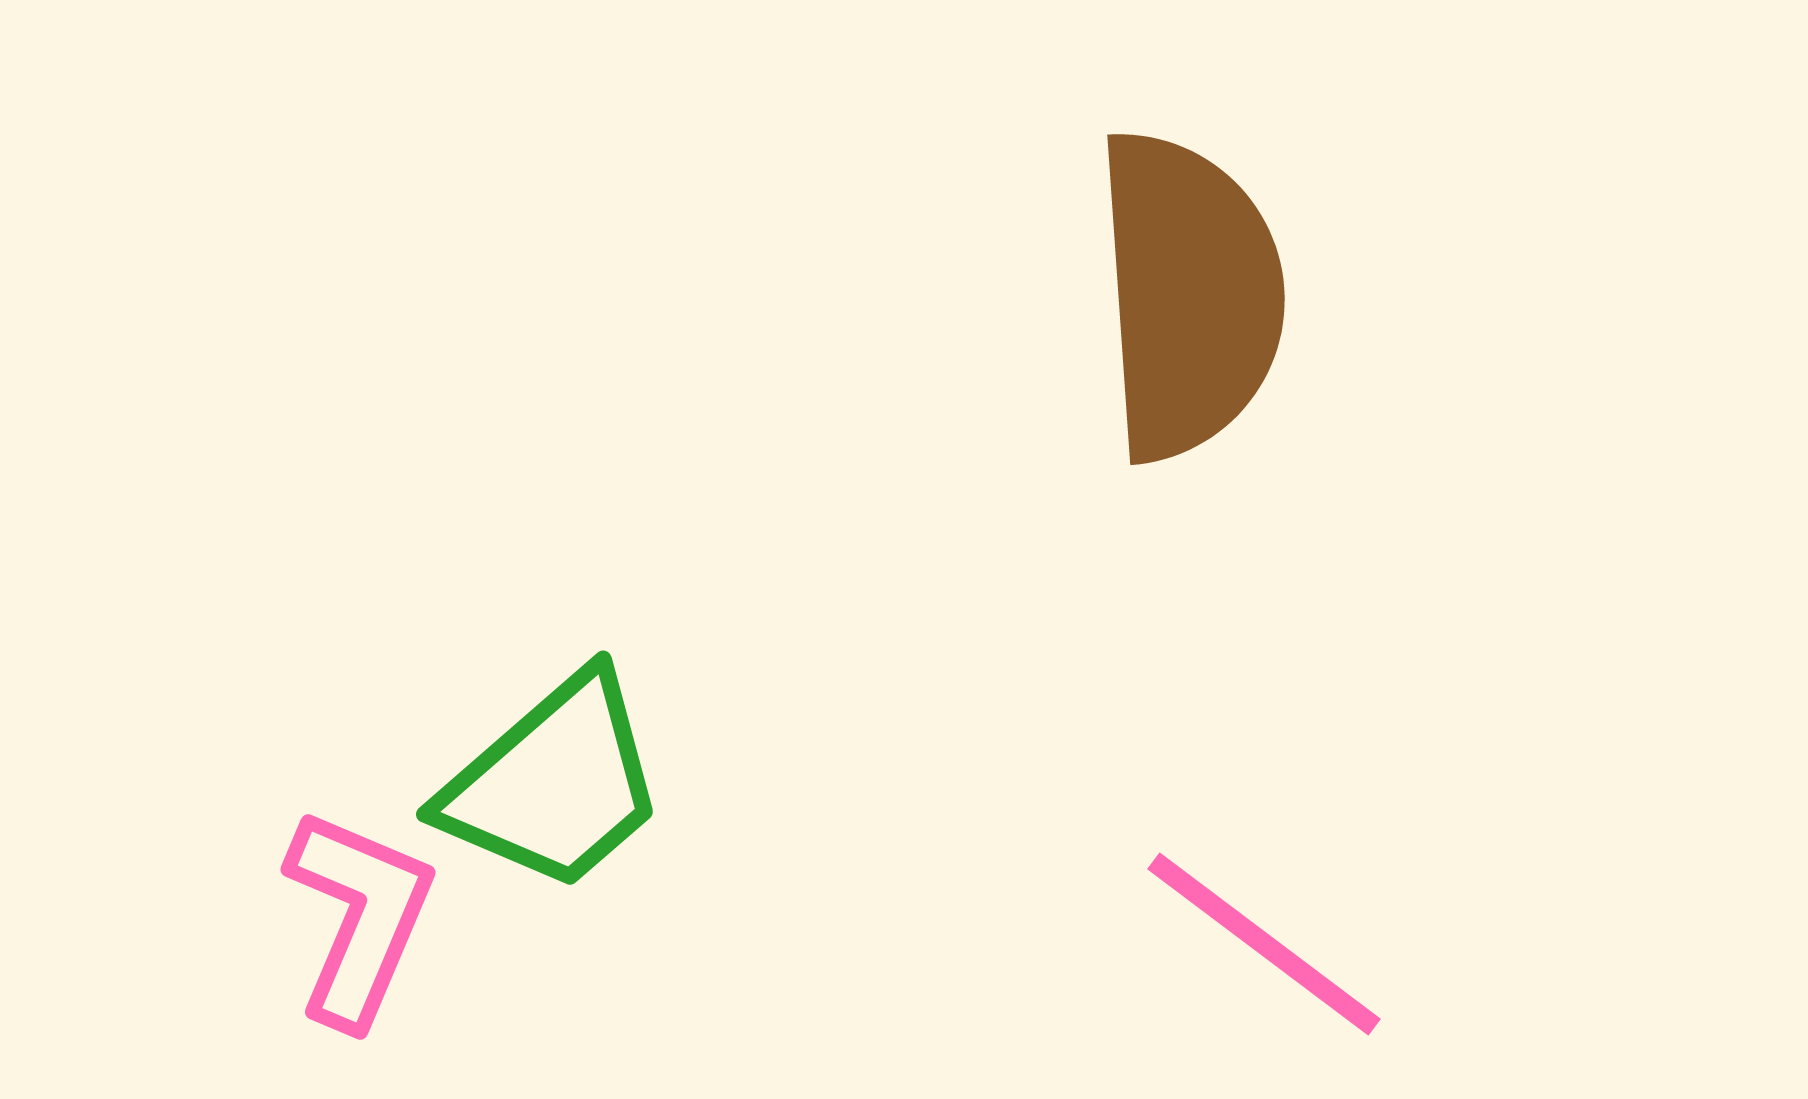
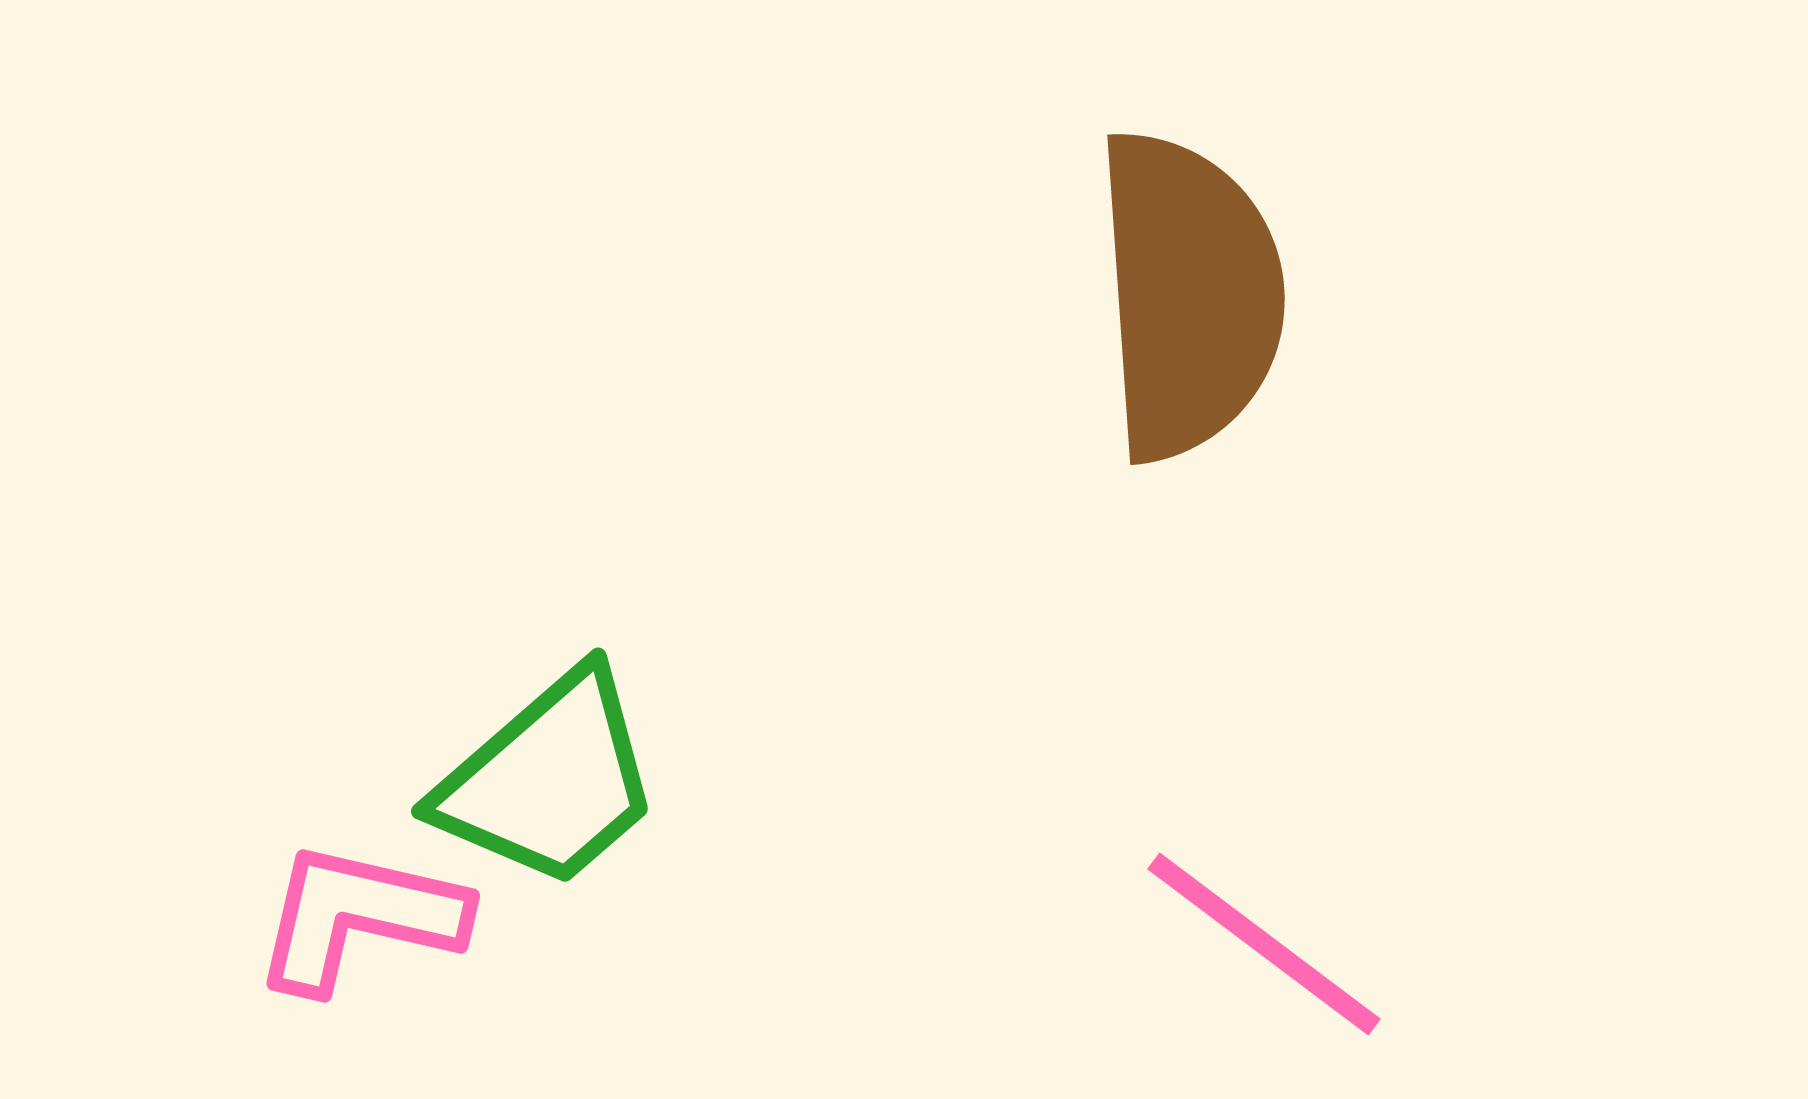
green trapezoid: moved 5 px left, 3 px up
pink L-shape: rotated 100 degrees counterclockwise
